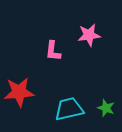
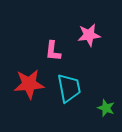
red star: moved 10 px right, 8 px up
cyan trapezoid: moved 21 px up; rotated 92 degrees clockwise
